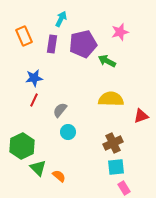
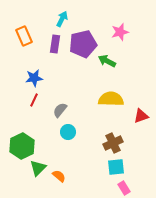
cyan arrow: moved 1 px right
purple rectangle: moved 3 px right
green triangle: rotated 30 degrees clockwise
